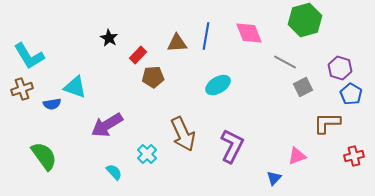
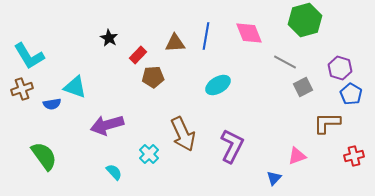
brown triangle: moved 2 px left
purple arrow: rotated 16 degrees clockwise
cyan cross: moved 2 px right
